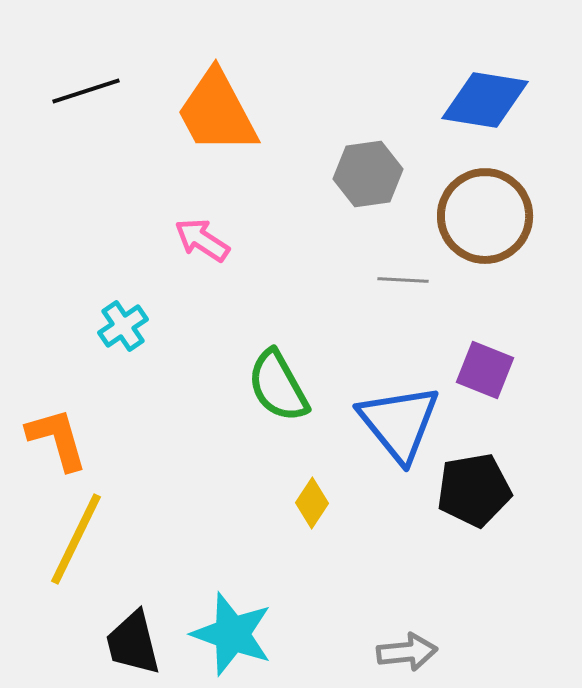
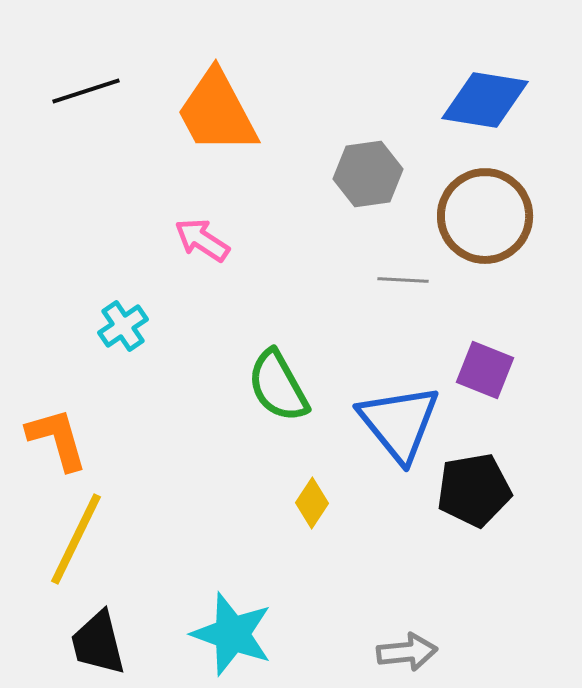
black trapezoid: moved 35 px left
